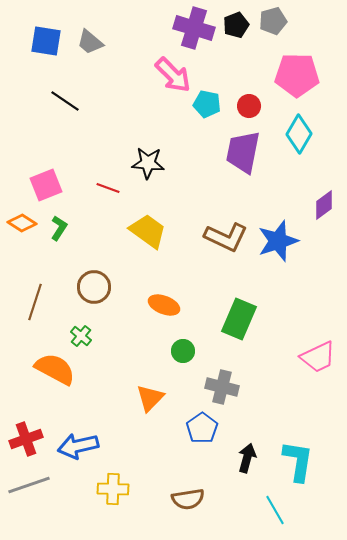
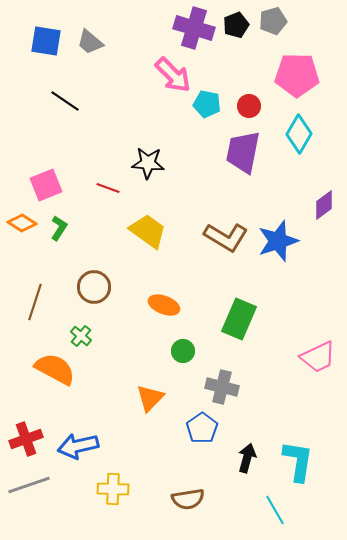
brown L-shape: rotated 6 degrees clockwise
